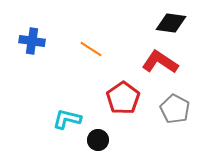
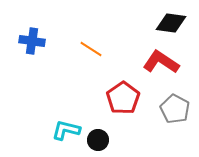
red L-shape: moved 1 px right
cyan L-shape: moved 1 px left, 11 px down
